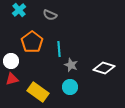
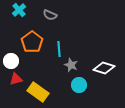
red triangle: moved 4 px right
cyan circle: moved 9 px right, 2 px up
